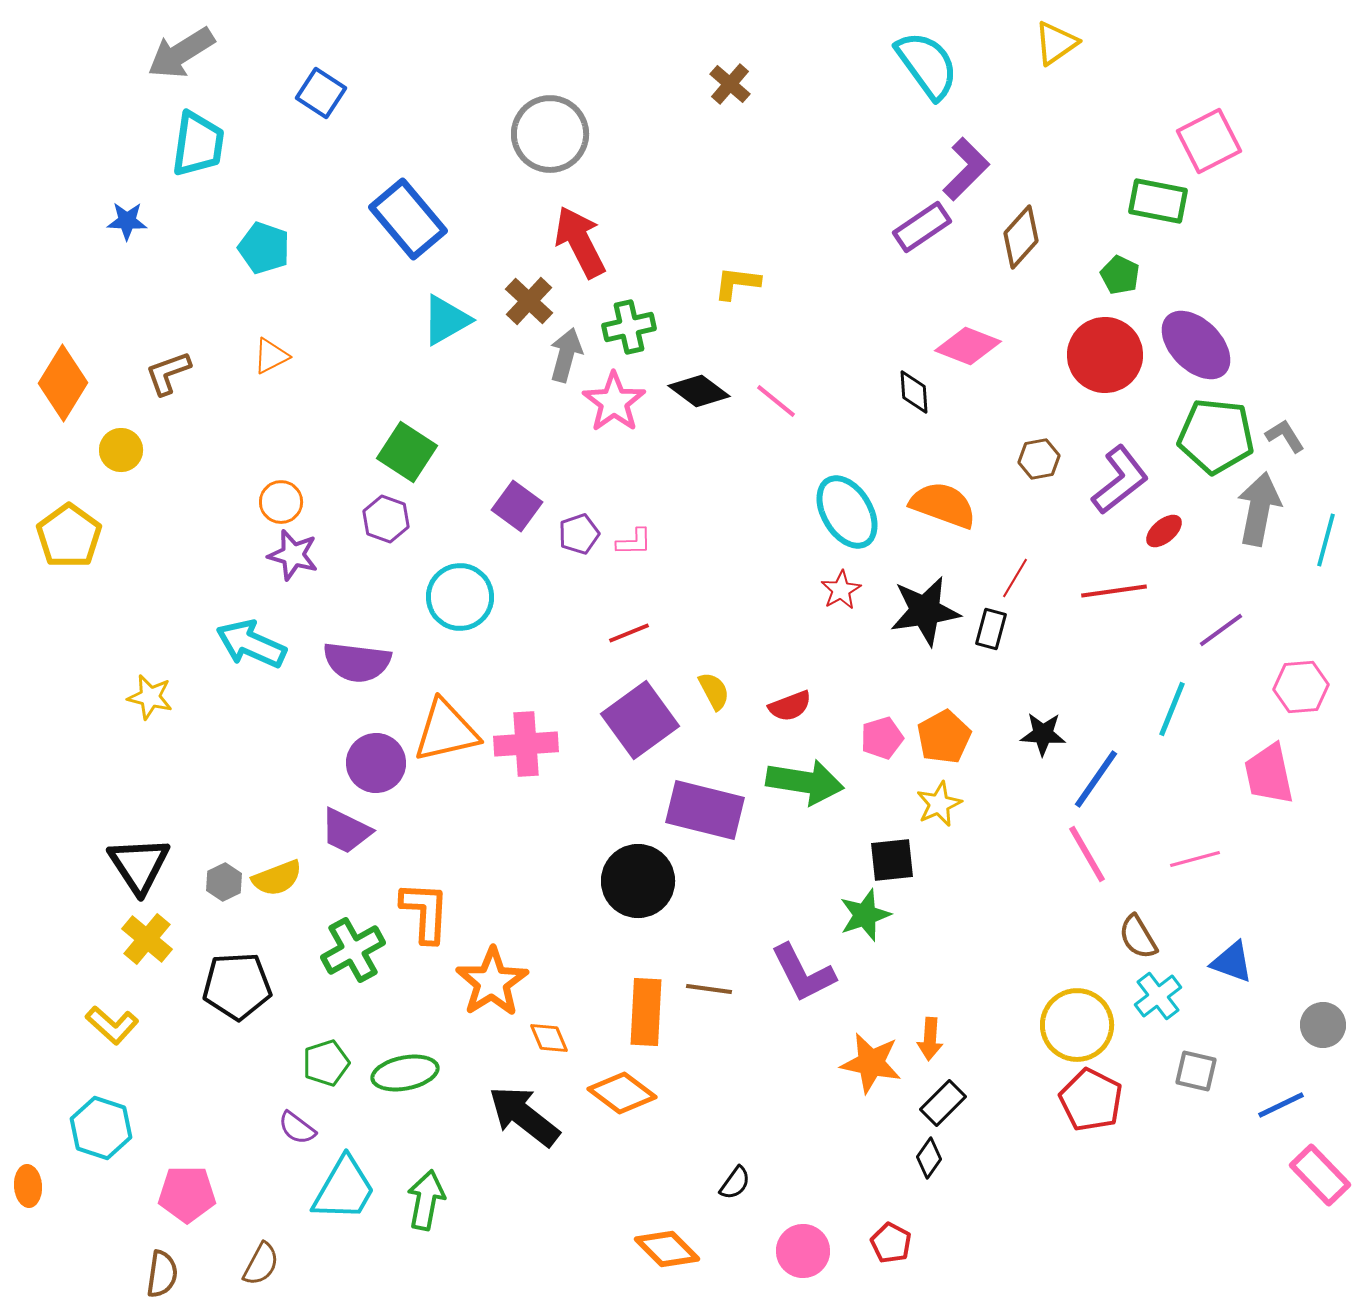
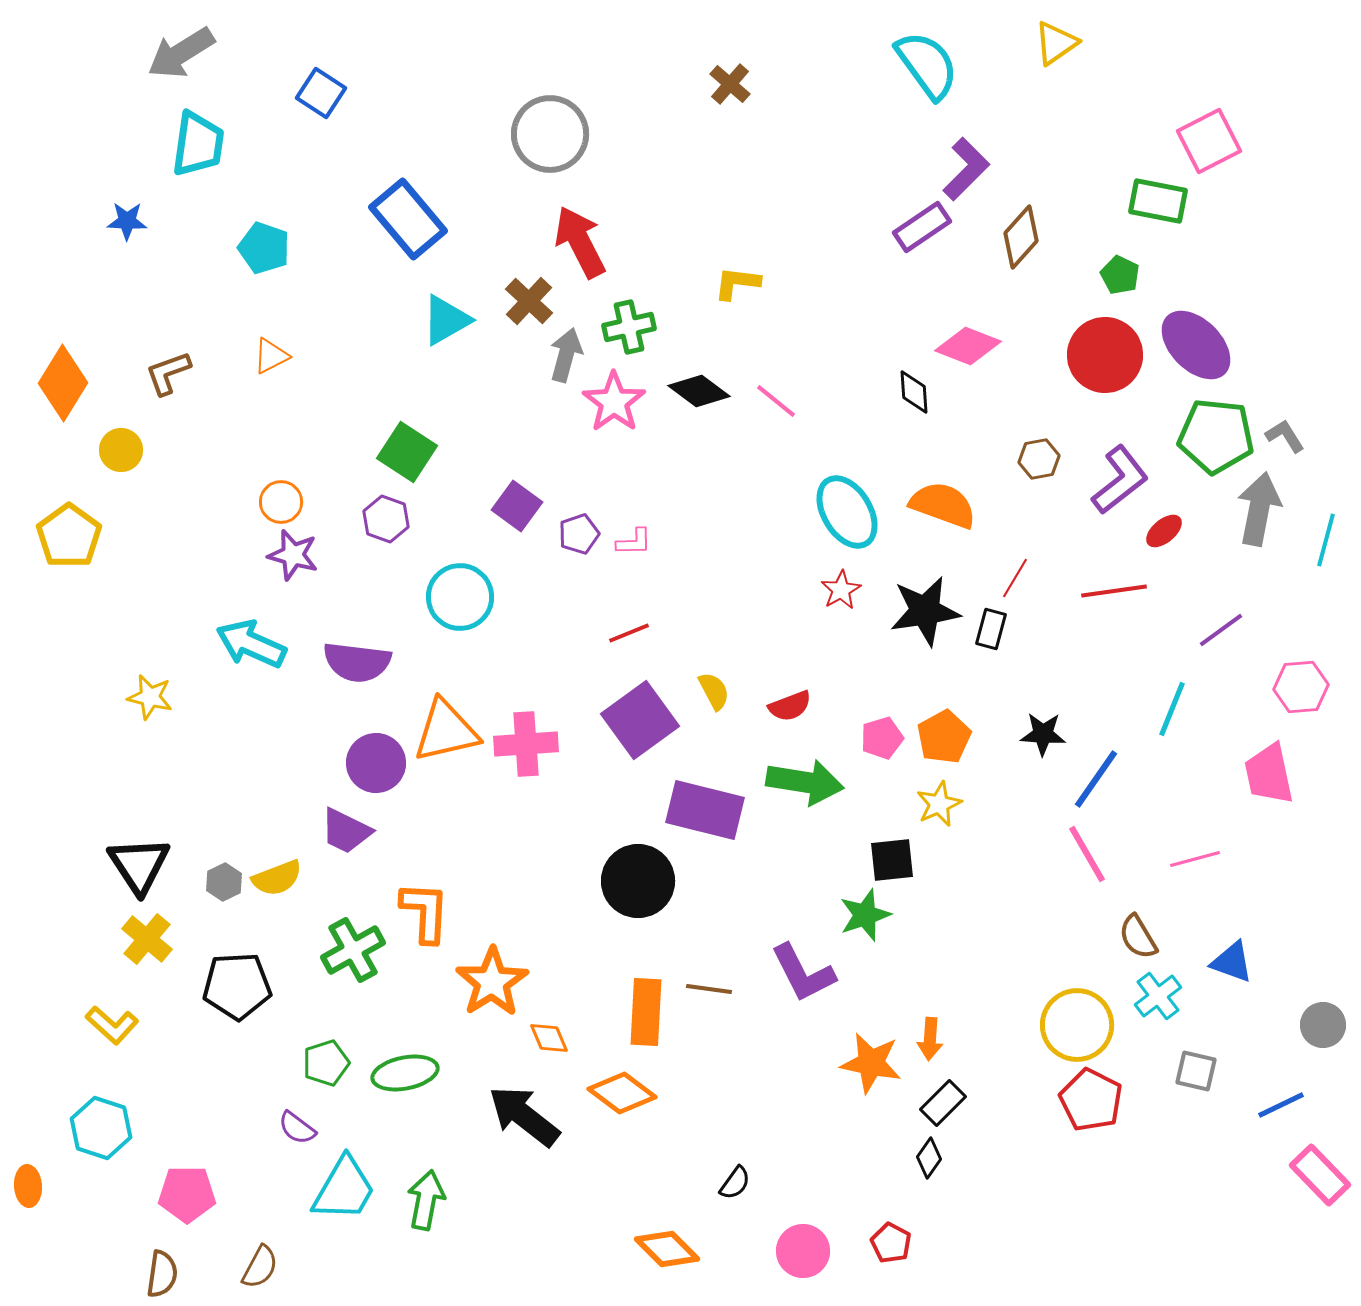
brown semicircle at (261, 1264): moved 1 px left, 3 px down
